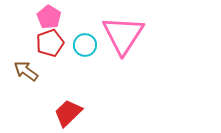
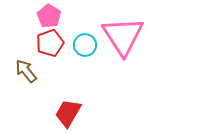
pink pentagon: moved 1 px up
pink triangle: moved 1 px down; rotated 6 degrees counterclockwise
brown arrow: rotated 15 degrees clockwise
red trapezoid: rotated 16 degrees counterclockwise
